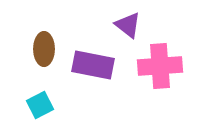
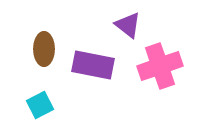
pink cross: rotated 15 degrees counterclockwise
